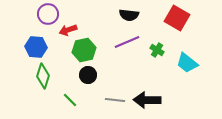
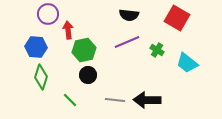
red arrow: rotated 102 degrees clockwise
green diamond: moved 2 px left, 1 px down
